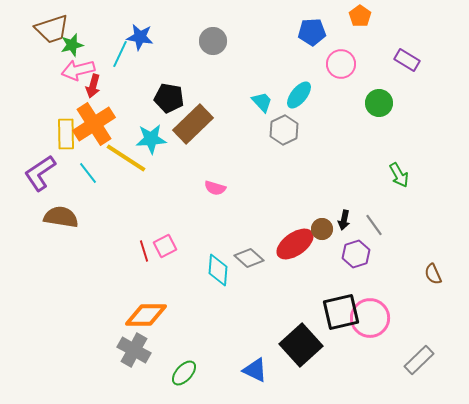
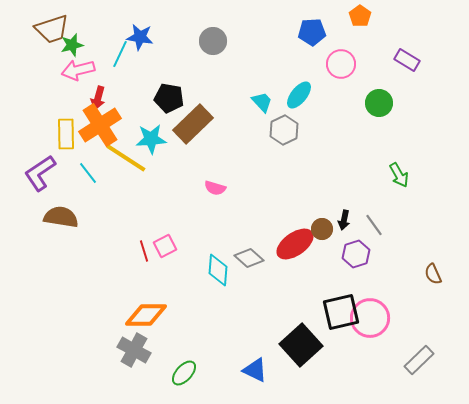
red arrow at (93, 86): moved 5 px right, 12 px down
orange cross at (94, 124): moved 6 px right, 1 px down
